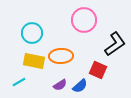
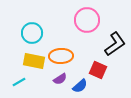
pink circle: moved 3 px right
purple semicircle: moved 6 px up
